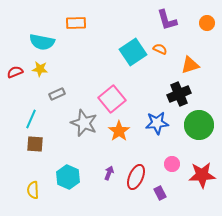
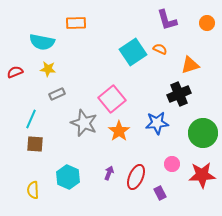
yellow star: moved 8 px right
green circle: moved 4 px right, 8 px down
